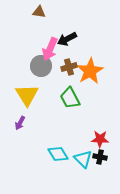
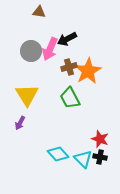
gray circle: moved 10 px left, 15 px up
orange star: moved 2 px left
red star: rotated 18 degrees clockwise
cyan diamond: rotated 10 degrees counterclockwise
